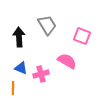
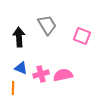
pink semicircle: moved 4 px left, 14 px down; rotated 42 degrees counterclockwise
